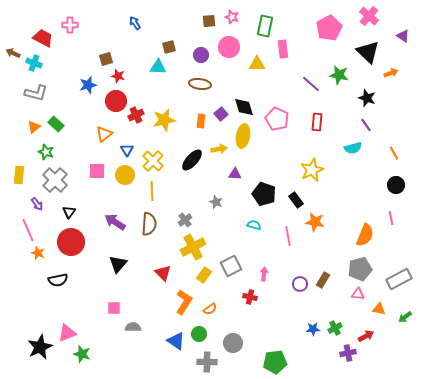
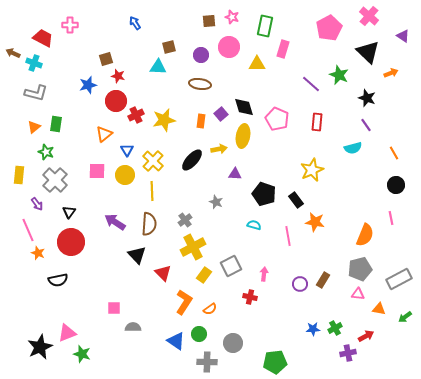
pink rectangle at (283, 49): rotated 24 degrees clockwise
green star at (339, 75): rotated 12 degrees clockwise
green rectangle at (56, 124): rotated 56 degrees clockwise
black triangle at (118, 264): moved 19 px right, 9 px up; rotated 24 degrees counterclockwise
